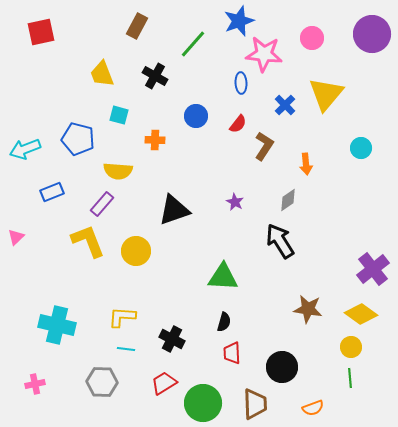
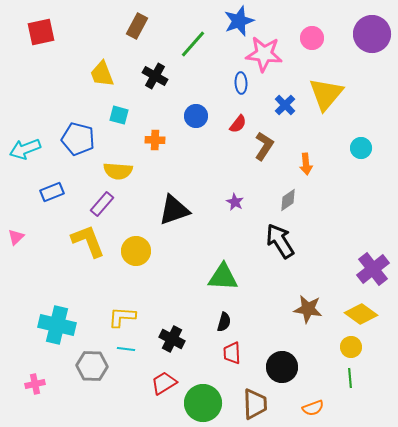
gray hexagon at (102, 382): moved 10 px left, 16 px up
